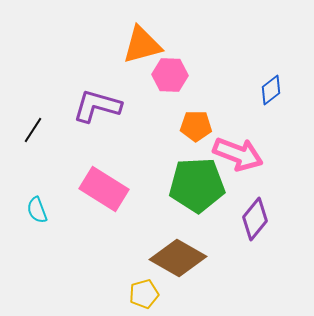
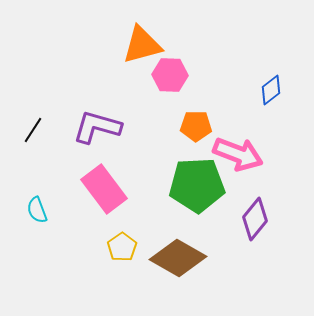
purple L-shape: moved 21 px down
pink rectangle: rotated 21 degrees clockwise
yellow pentagon: moved 22 px left, 47 px up; rotated 20 degrees counterclockwise
